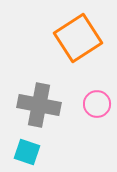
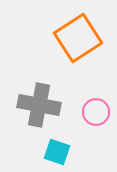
pink circle: moved 1 px left, 8 px down
cyan square: moved 30 px right
